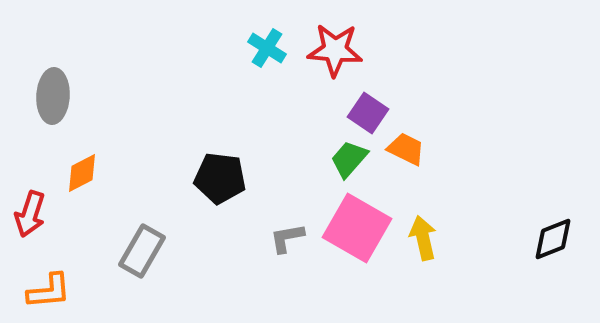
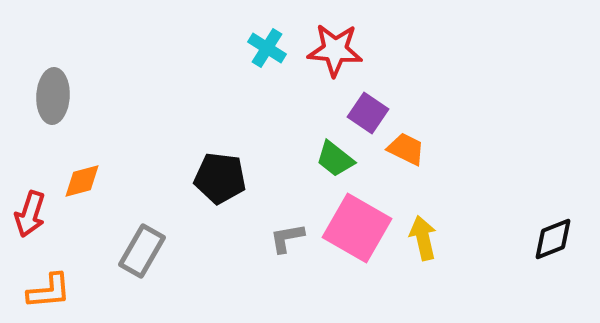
green trapezoid: moved 14 px left; rotated 93 degrees counterclockwise
orange diamond: moved 8 px down; rotated 12 degrees clockwise
